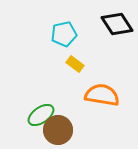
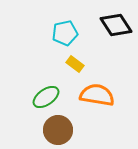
black diamond: moved 1 px left, 1 px down
cyan pentagon: moved 1 px right, 1 px up
orange semicircle: moved 5 px left
green ellipse: moved 5 px right, 18 px up
